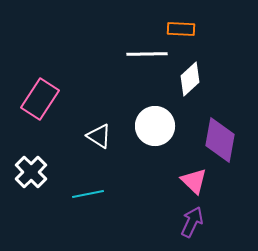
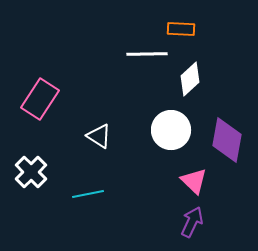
white circle: moved 16 px right, 4 px down
purple diamond: moved 7 px right
